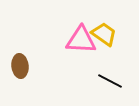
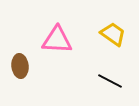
yellow trapezoid: moved 9 px right
pink triangle: moved 24 px left
